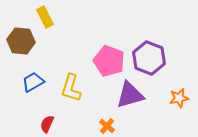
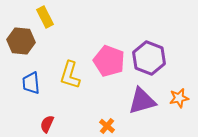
blue trapezoid: moved 2 px left, 1 px down; rotated 65 degrees counterclockwise
yellow L-shape: moved 1 px left, 13 px up
purple triangle: moved 12 px right, 6 px down
